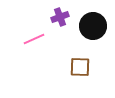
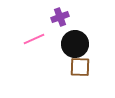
black circle: moved 18 px left, 18 px down
